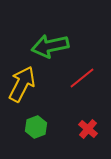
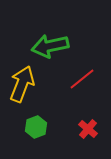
red line: moved 1 px down
yellow arrow: rotated 6 degrees counterclockwise
